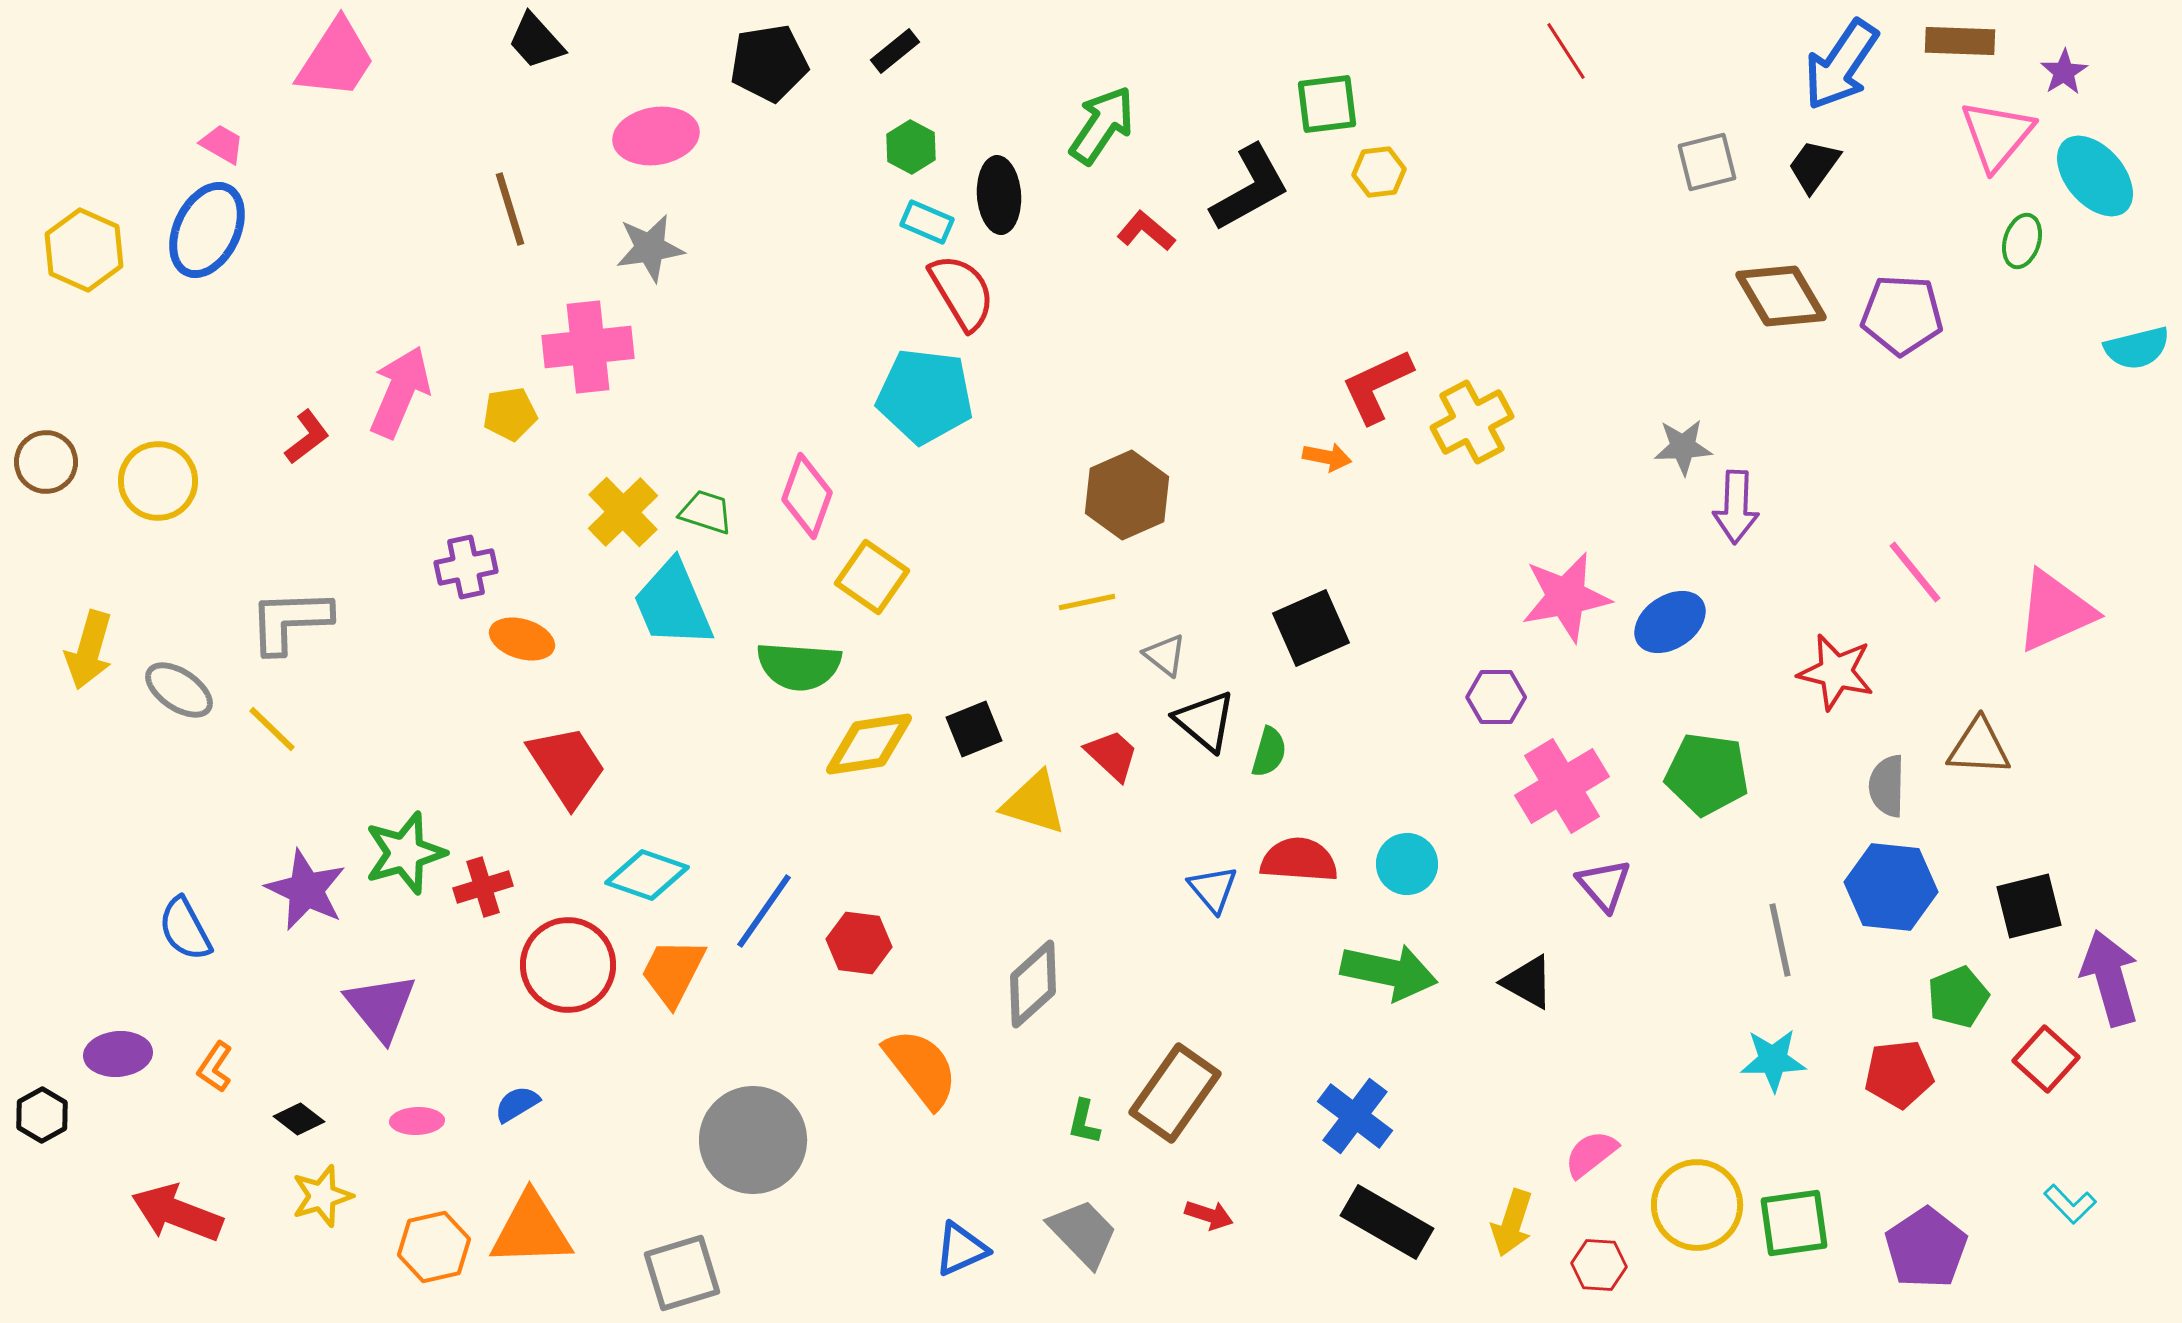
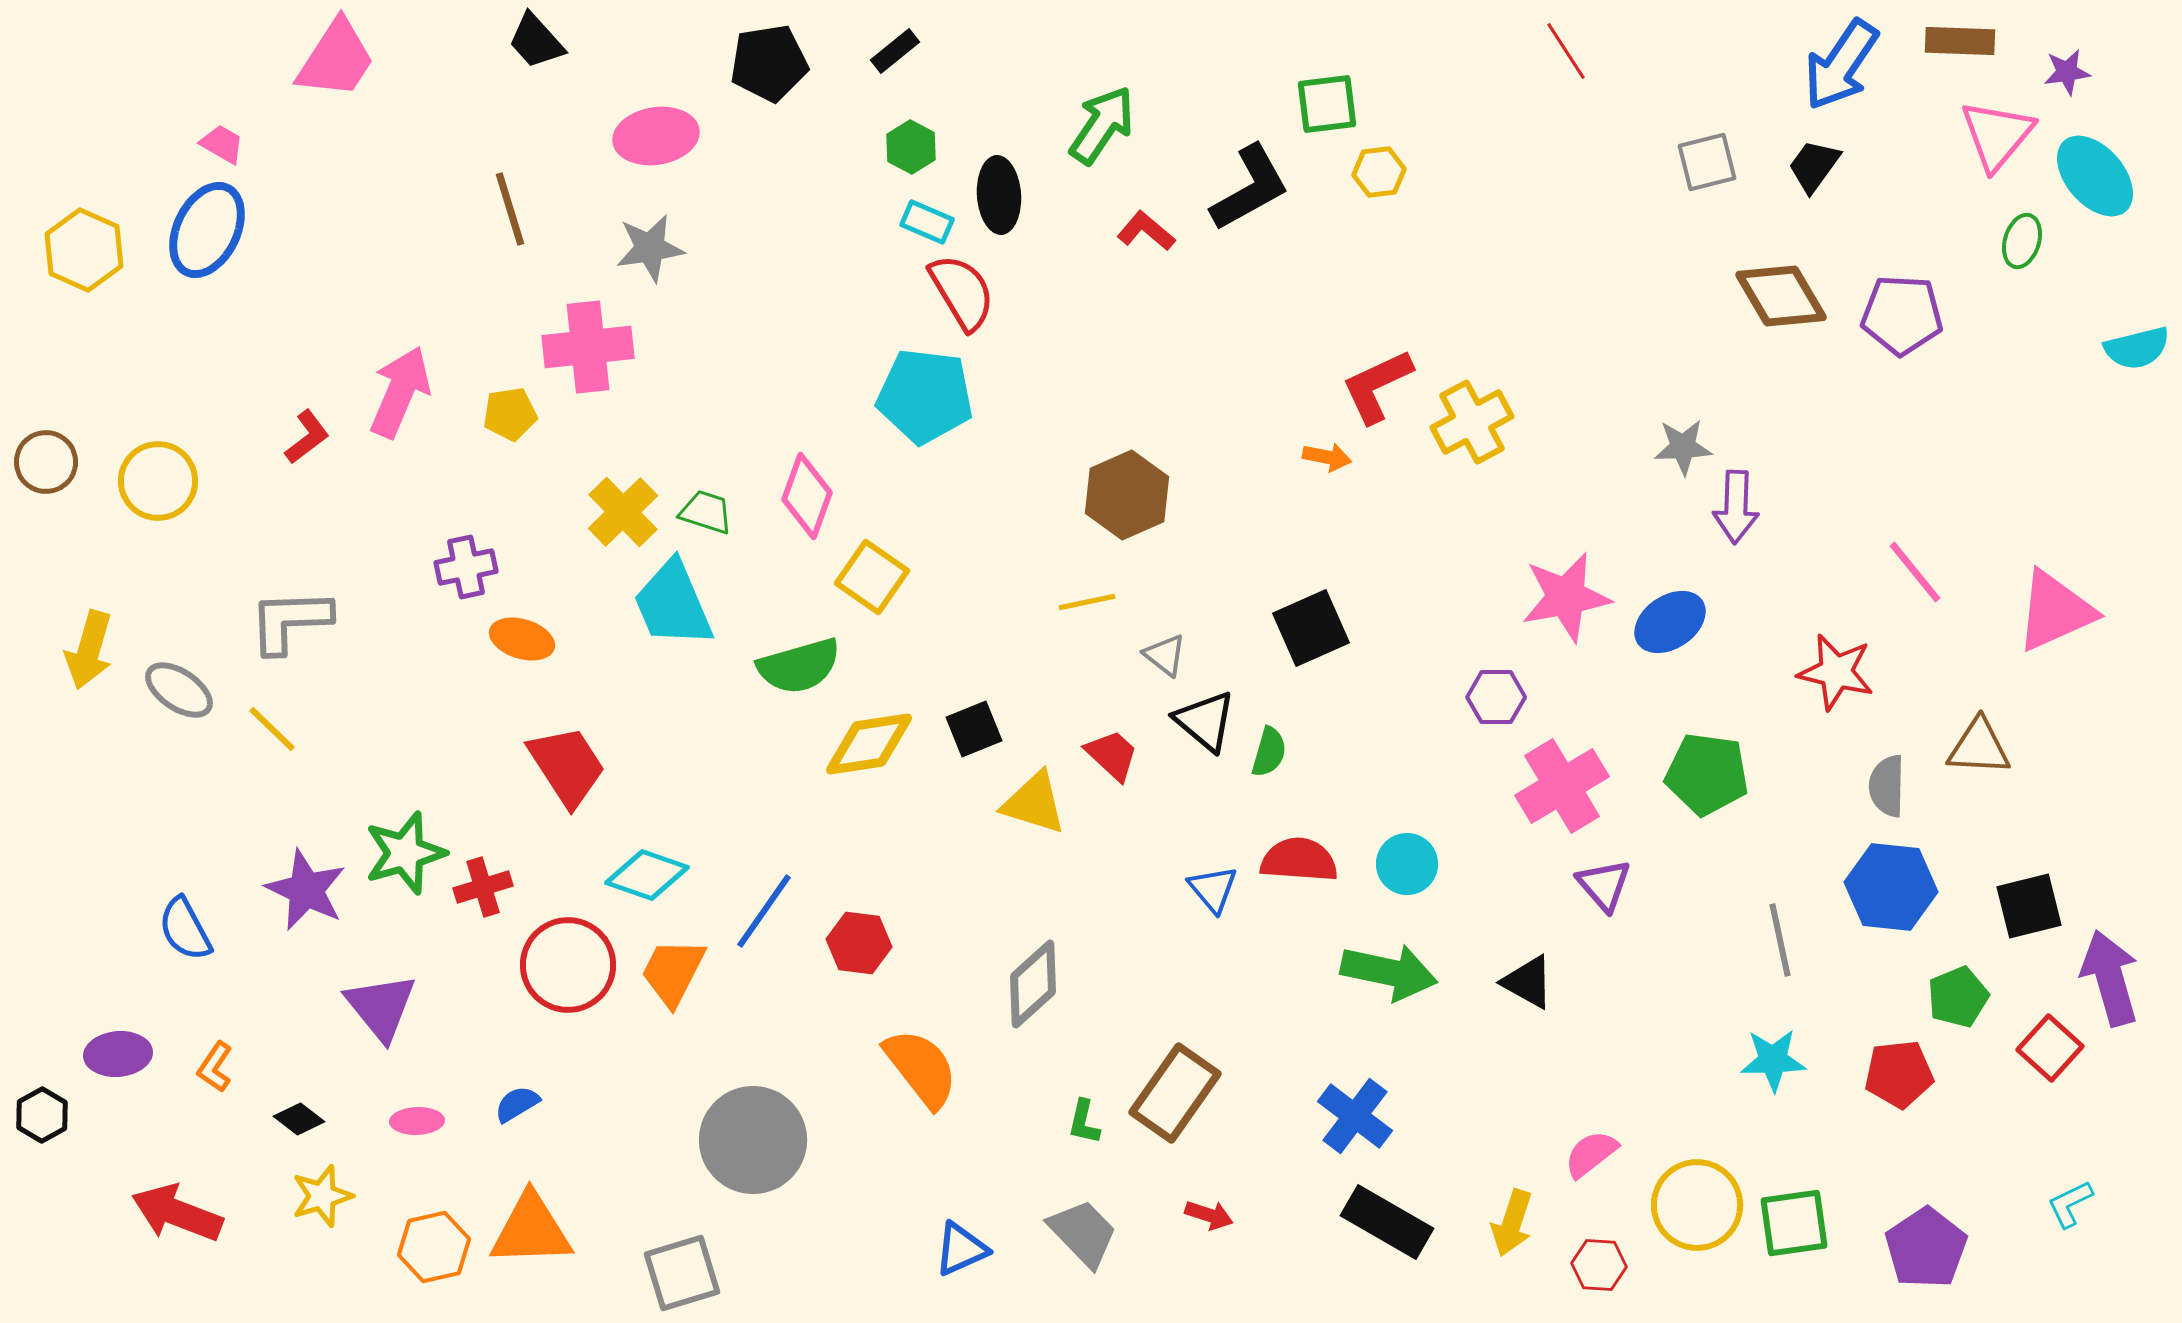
purple star at (2064, 72): moved 3 px right; rotated 24 degrees clockwise
green semicircle at (799, 666): rotated 20 degrees counterclockwise
red square at (2046, 1059): moved 4 px right, 11 px up
cyan L-shape at (2070, 1204): rotated 108 degrees clockwise
